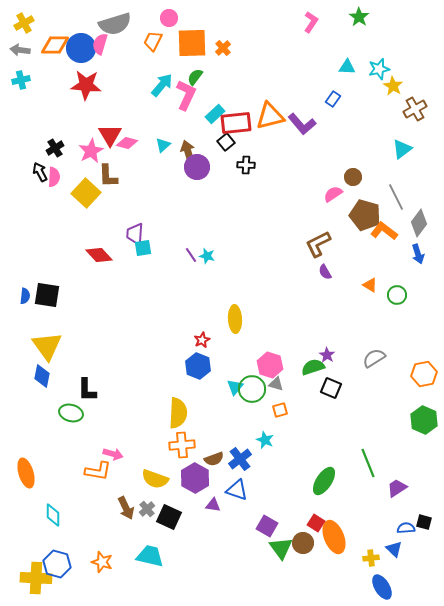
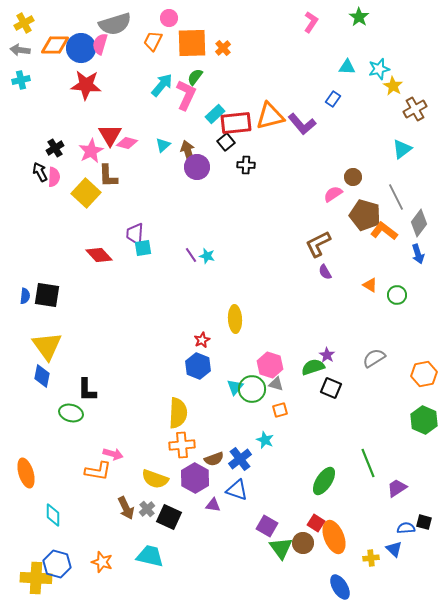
blue ellipse at (382, 587): moved 42 px left
